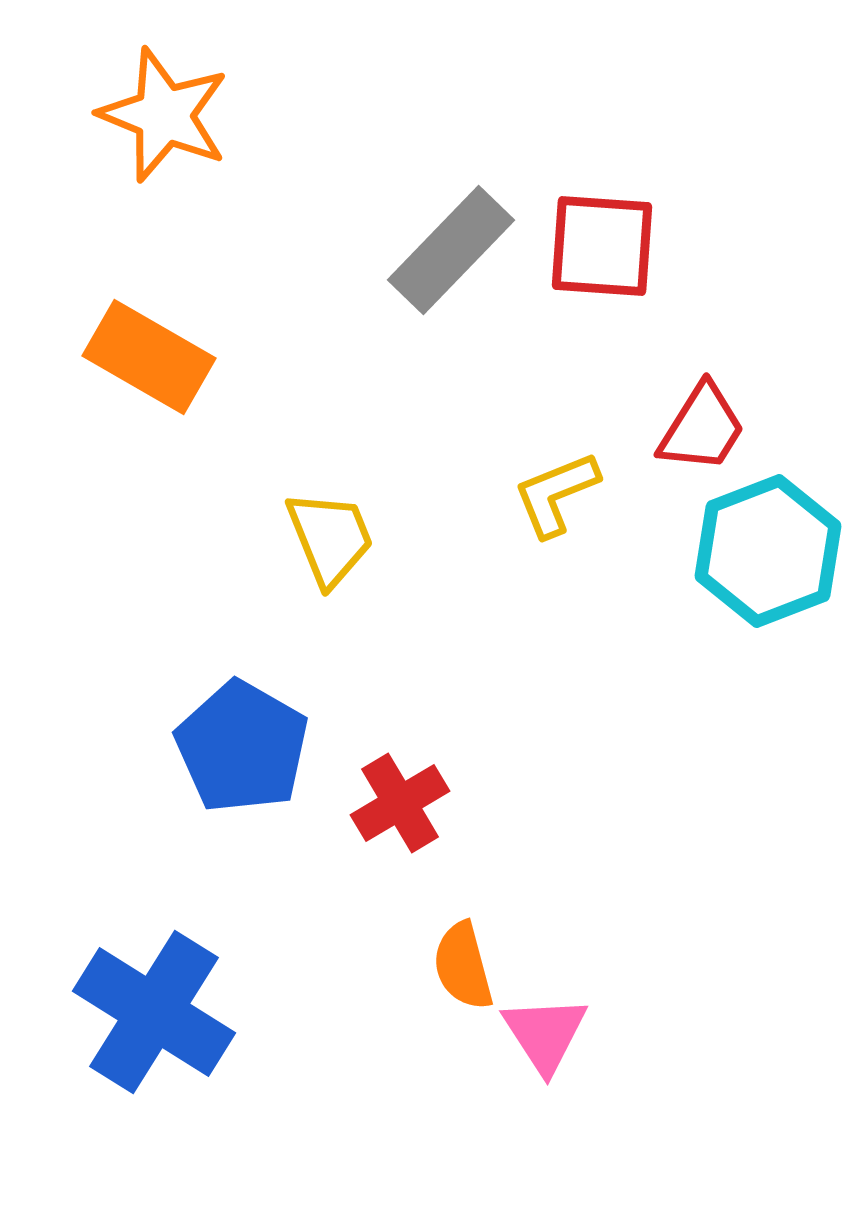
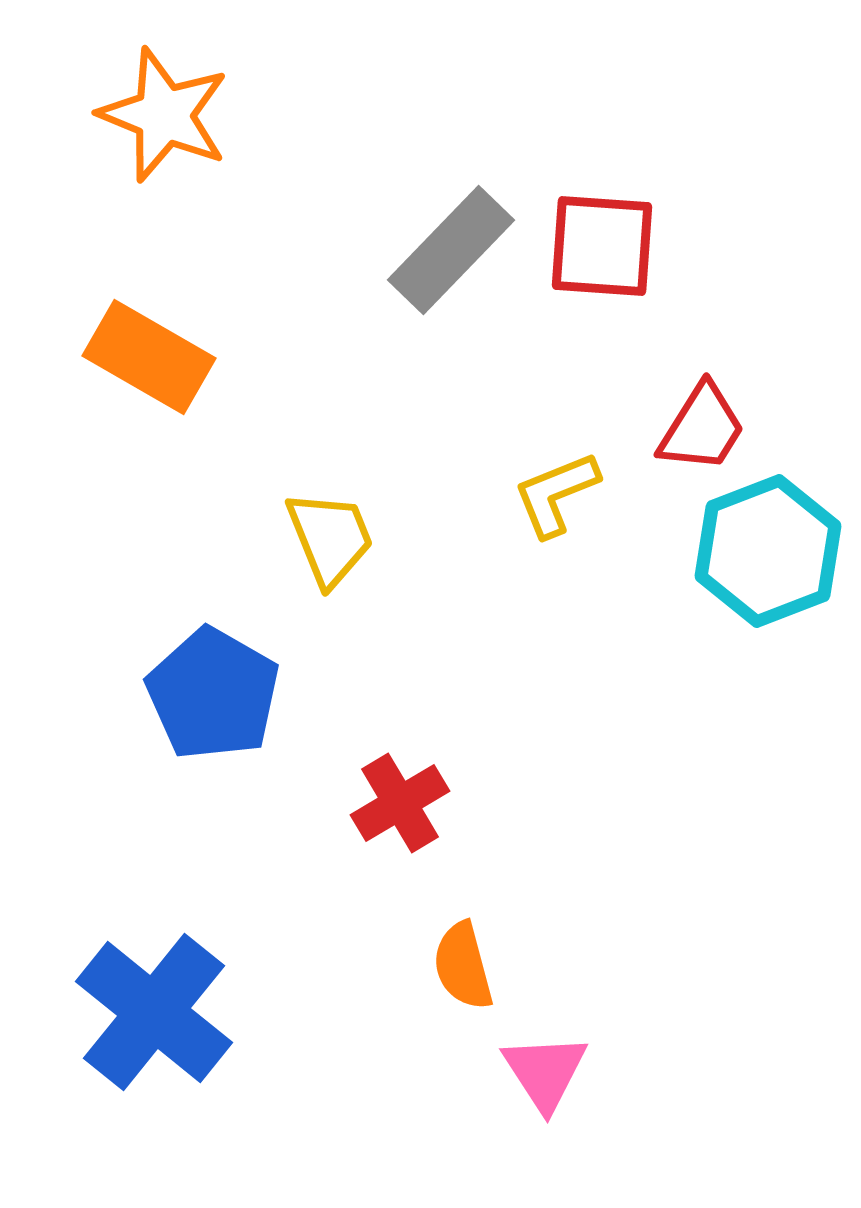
blue pentagon: moved 29 px left, 53 px up
blue cross: rotated 7 degrees clockwise
pink triangle: moved 38 px down
